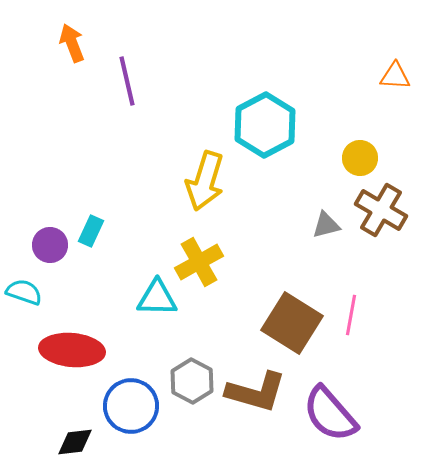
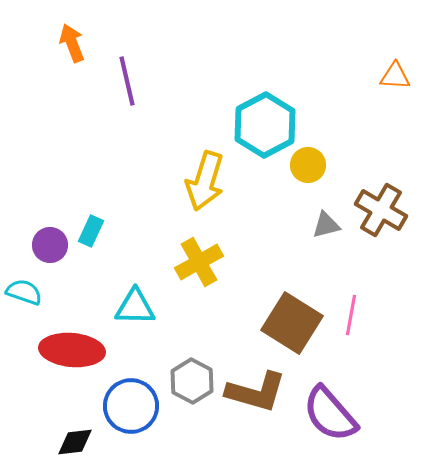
yellow circle: moved 52 px left, 7 px down
cyan triangle: moved 22 px left, 9 px down
